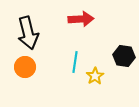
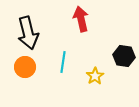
red arrow: rotated 100 degrees counterclockwise
cyan line: moved 12 px left
